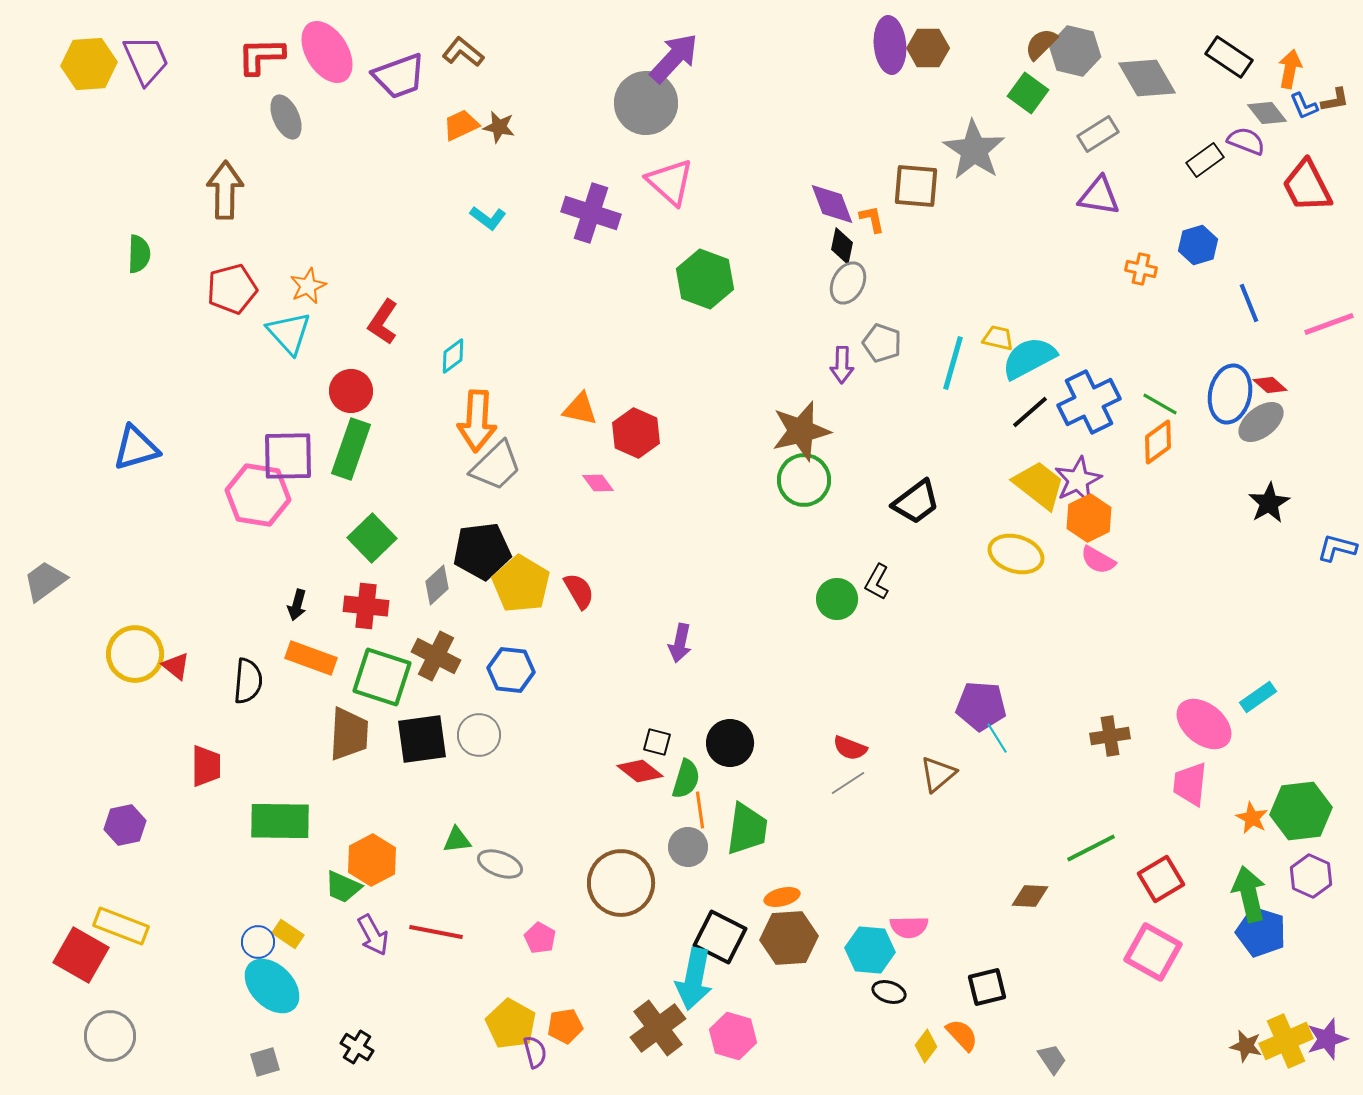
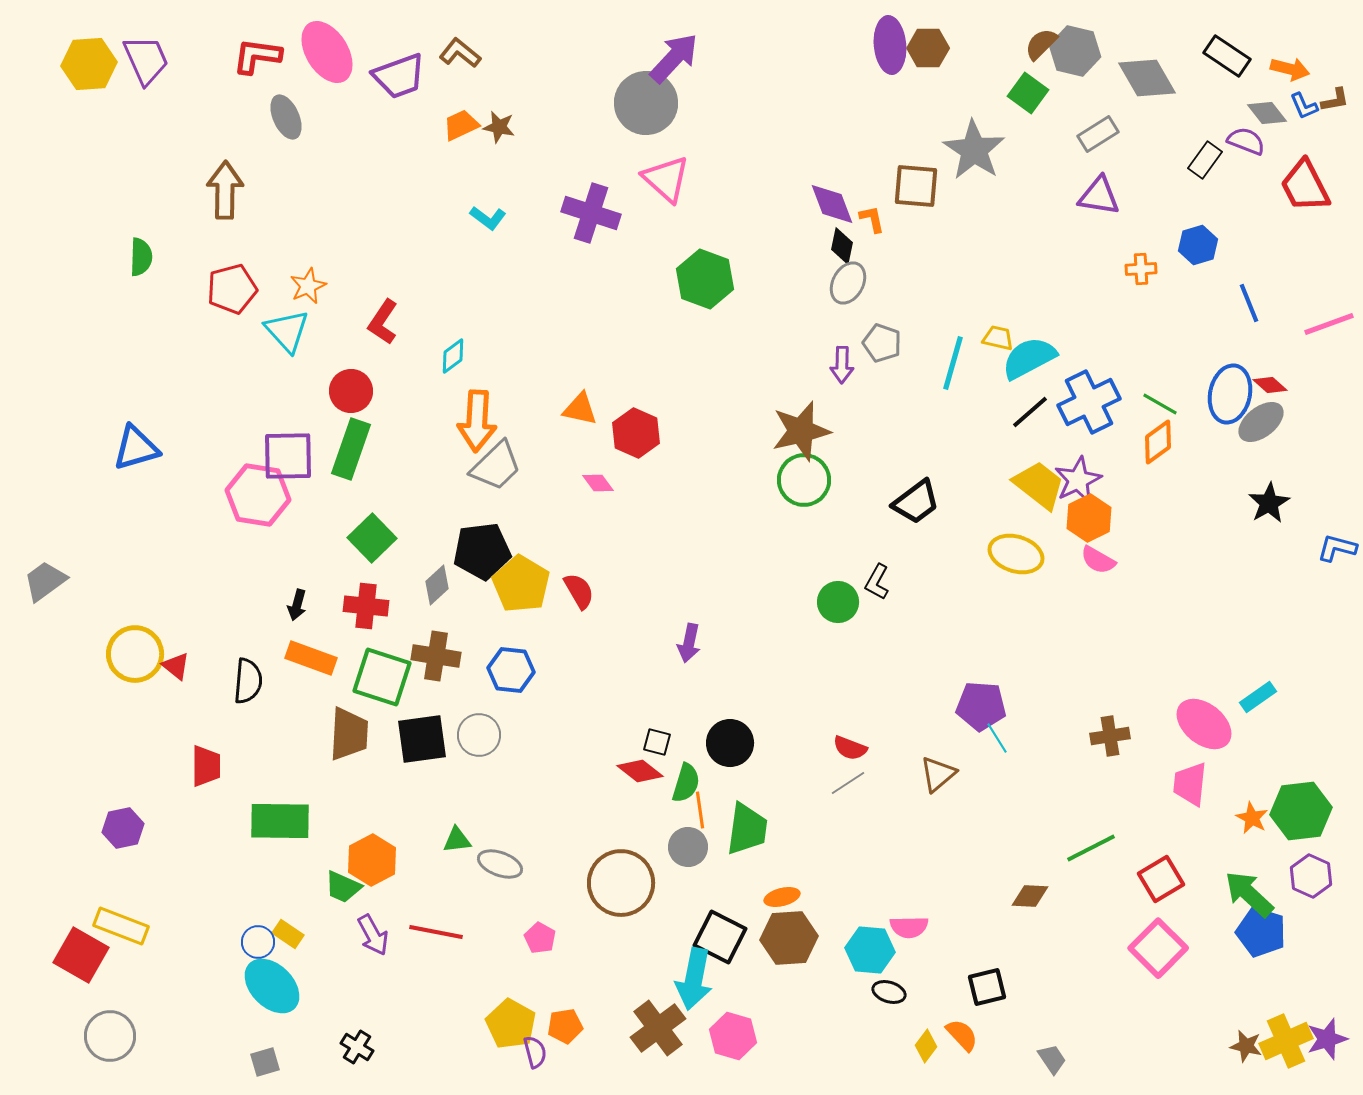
brown L-shape at (463, 52): moved 3 px left, 1 px down
red L-shape at (261, 56): moved 4 px left; rotated 9 degrees clockwise
black rectangle at (1229, 57): moved 2 px left, 1 px up
orange arrow at (1290, 69): rotated 93 degrees clockwise
black rectangle at (1205, 160): rotated 18 degrees counterclockwise
pink triangle at (670, 182): moved 4 px left, 3 px up
red trapezoid at (1307, 186): moved 2 px left
green semicircle at (139, 254): moved 2 px right, 3 px down
orange cross at (1141, 269): rotated 16 degrees counterclockwise
cyan triangle at (289, 333): moved 2 px left, 2 px up
green circle at (837, 599): moved 1 px right, 3 px down
purple arrow at (680, 643): moved 9 px right
brown cross at (436, 656): rotated 18 degrees counterclockwise
green semicircle at (686, 779): moved 4 px down
purple hexagon at (125, 825): moved 2 px left, 3 px down
green arrow at (1249, 894): rotated 34 degrees counterclockwise
pink square at (1153, 952): moved 5 px right, 4 px up; rotated 16 degrees clockwise
